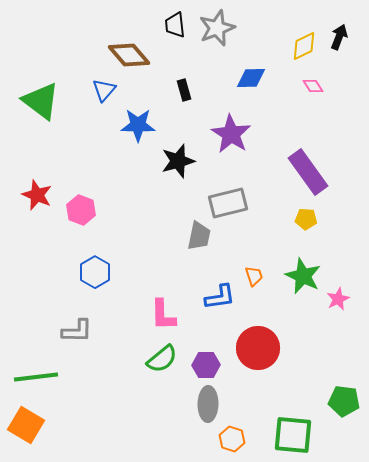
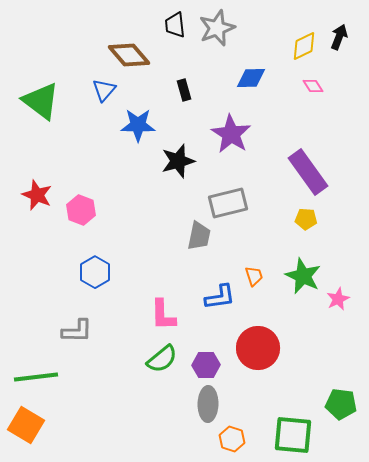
green pentagon: moved 3 px left, 3 px down
